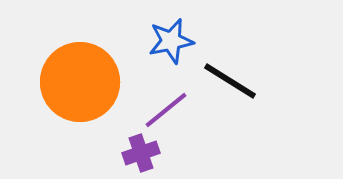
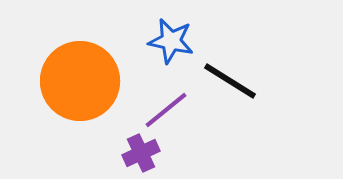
blue star: rotated 24 degrees clockwise
orange circle: moved 1 px up
purple cross: rotated 6 degrees counterclockwise
